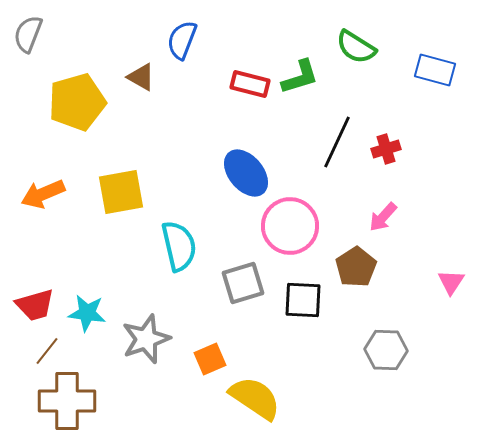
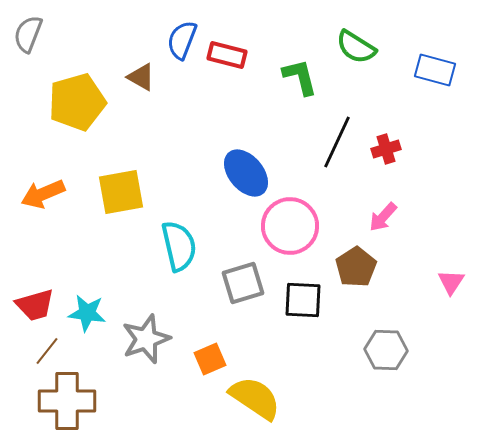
green L-shape: rotated 87 degrees counterclockwise
red rectangle: moved 23 px left, 29 px up
